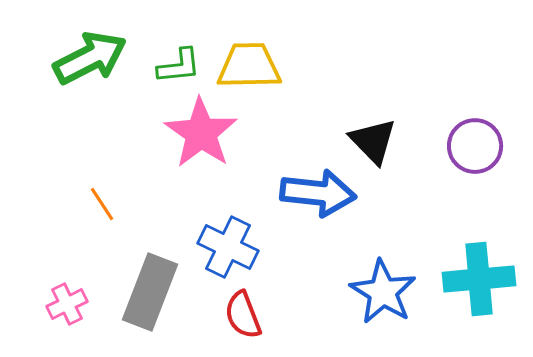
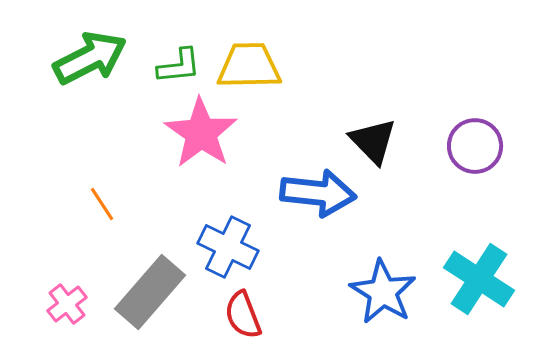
cyan cross: rotated 38 degrees clockwise
gray rectangle: rotated 20 degrees clockwise
pink cross: rotated 12 degrees counterclockwise
